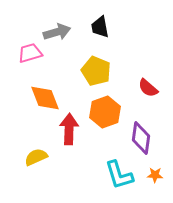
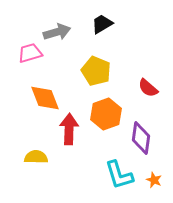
black trapezoid: moved 2 px right, 3 px up; rotated 70 degrees clockwise
orange hexagon: moved 1 px right, 2 px down
yellow semicircle: rotated 25 degrees clockwise
orange star: moved 1 px left, 5 px down; rotated 21 degrees clockwise
